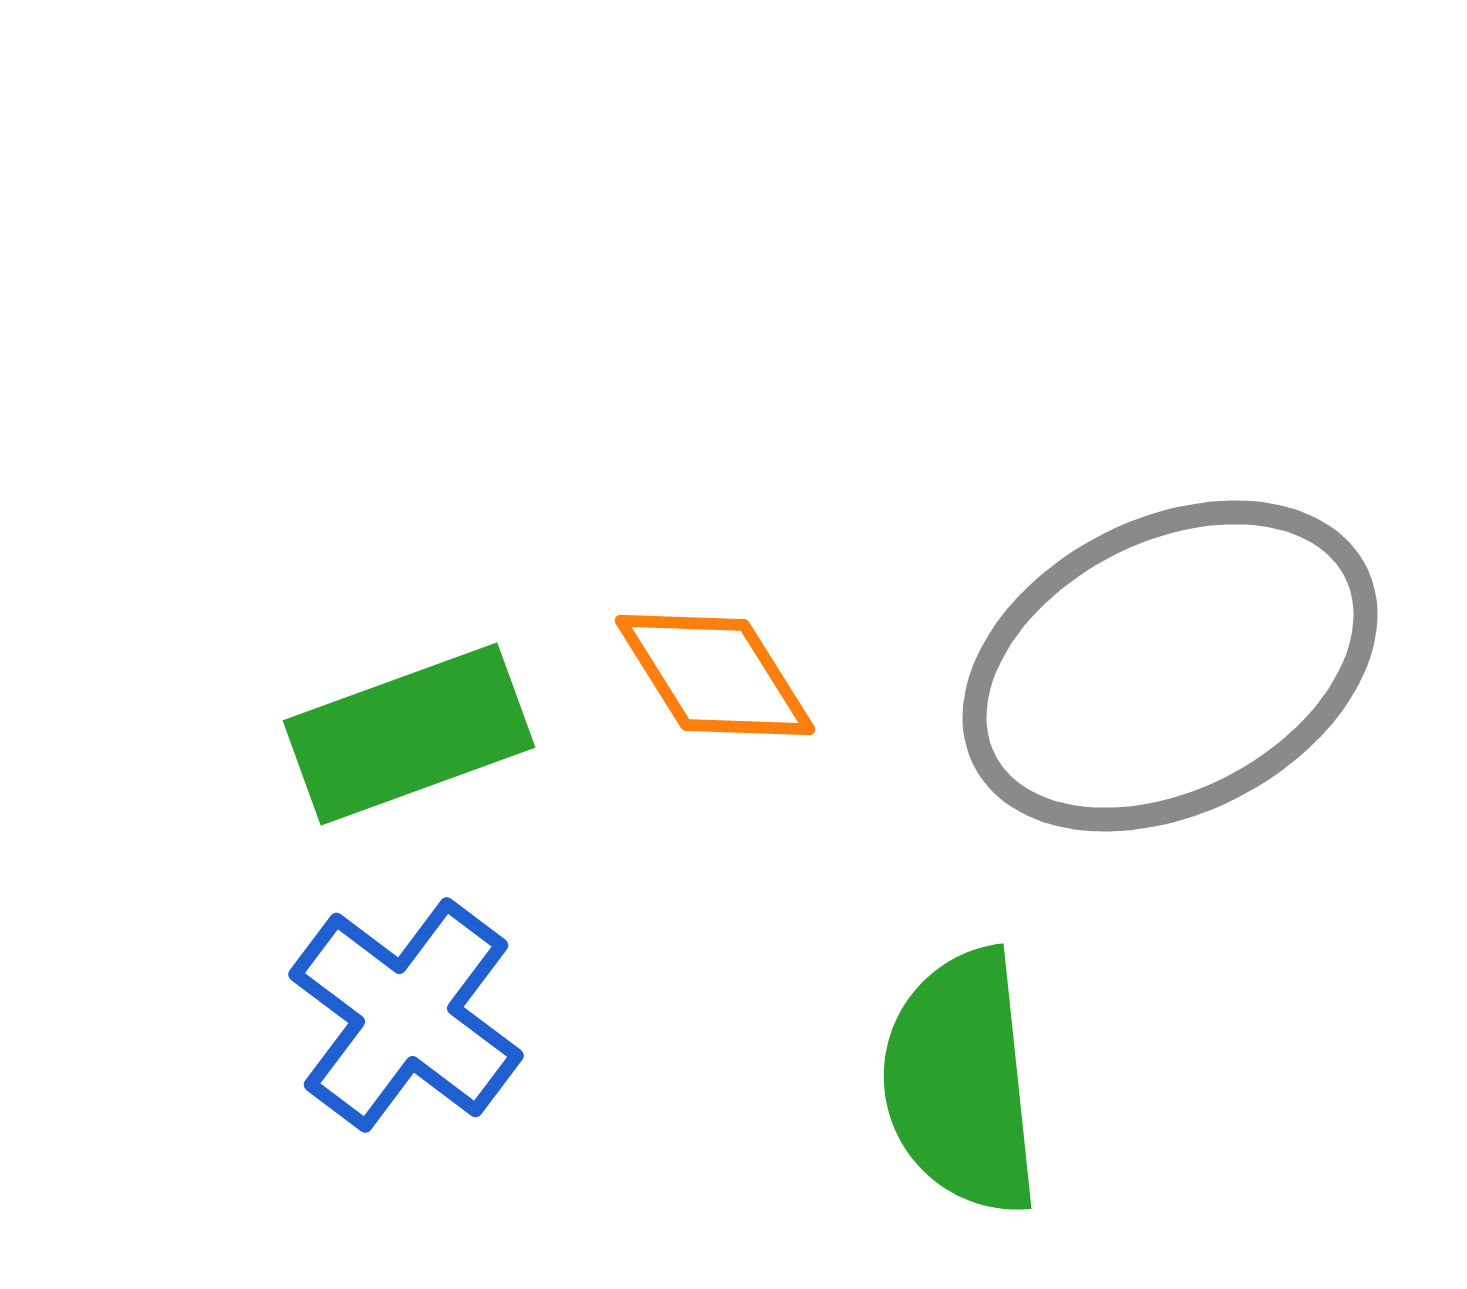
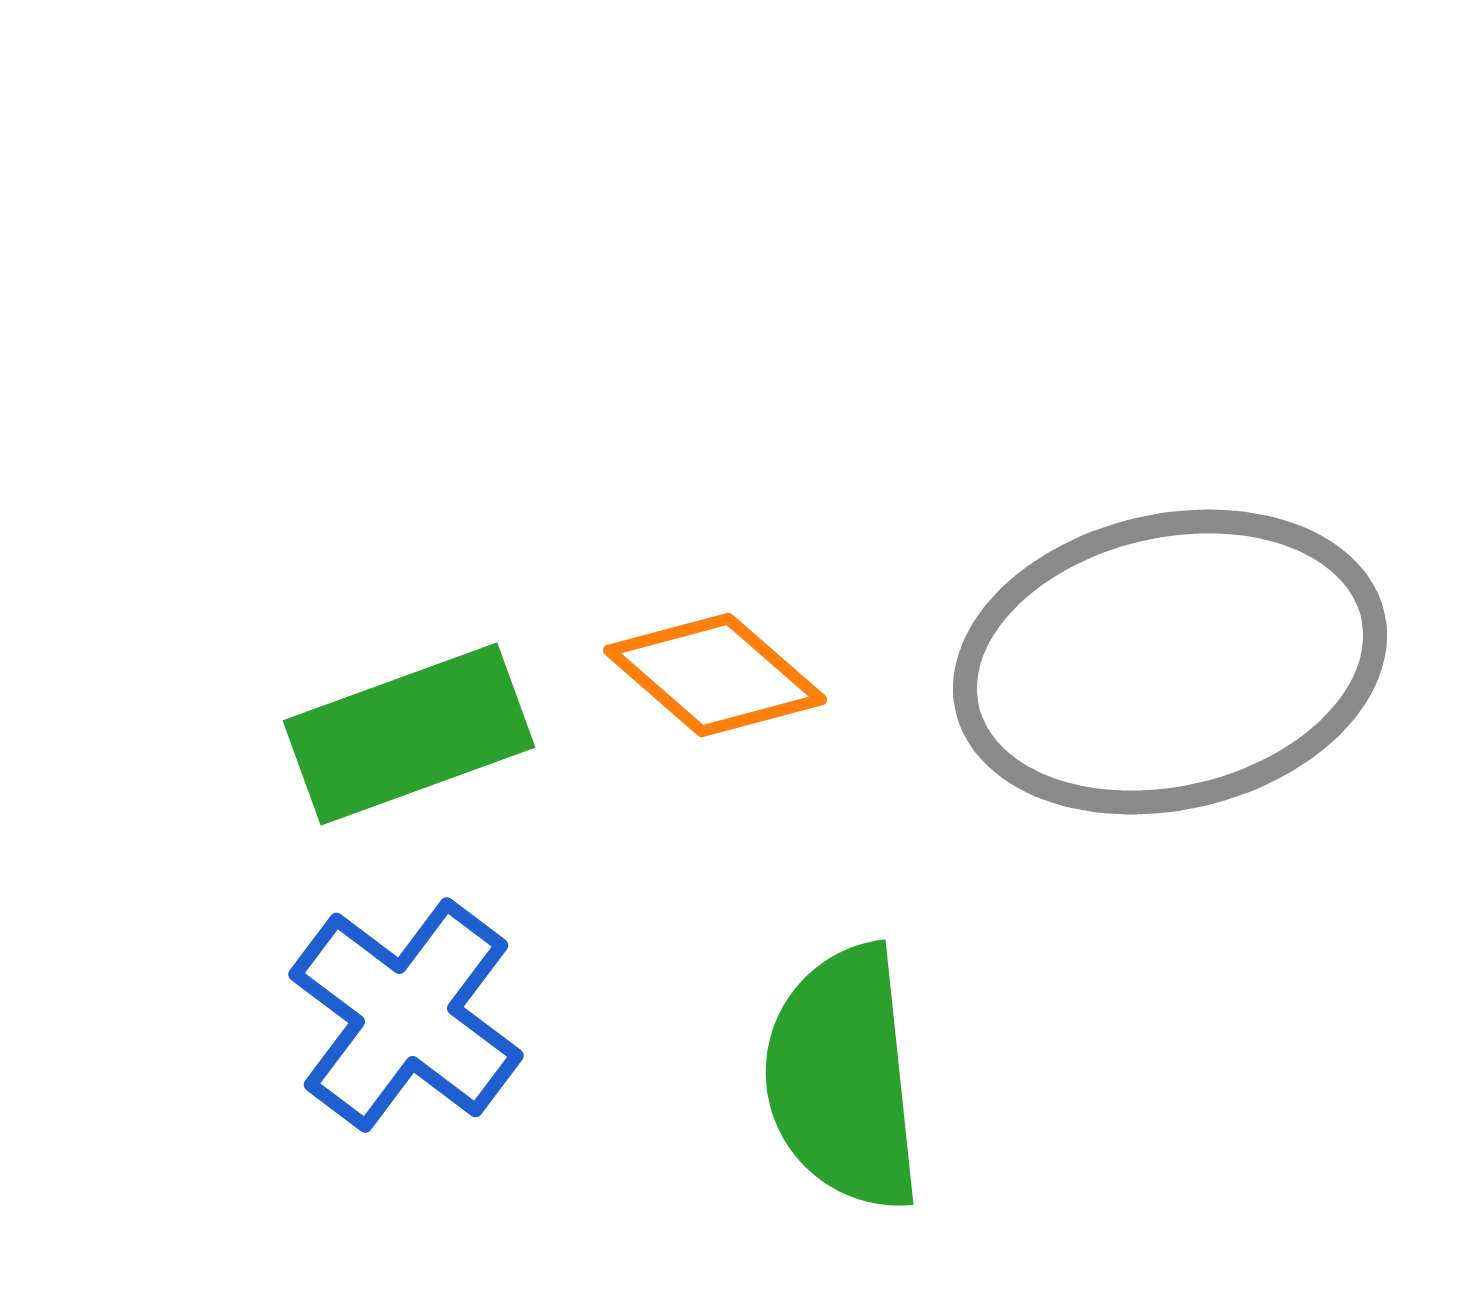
gray ellipse: moved 4 px up; rotated 14 degrees clockwise
orange diamond: rotated 17 degrees counterclockwise
green semicircle: moved 118 px left, 4 px up
